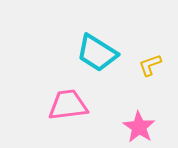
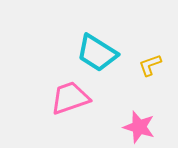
pink trapezoid: moved 2 px right, 7 px up; rotated 12 degrees counterclockwise
pink star: rotated 16 degrees counterclockwise
